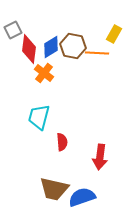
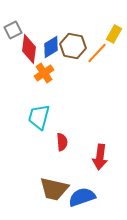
orange line: rotated 50 degrees counterclockwise
orange cross: rotated 18 degrees clockwise
